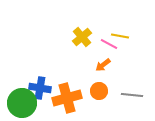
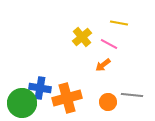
yellow line: moved 1 px left, 13 px up
orange circle: moved 9 px right, 11 px down
